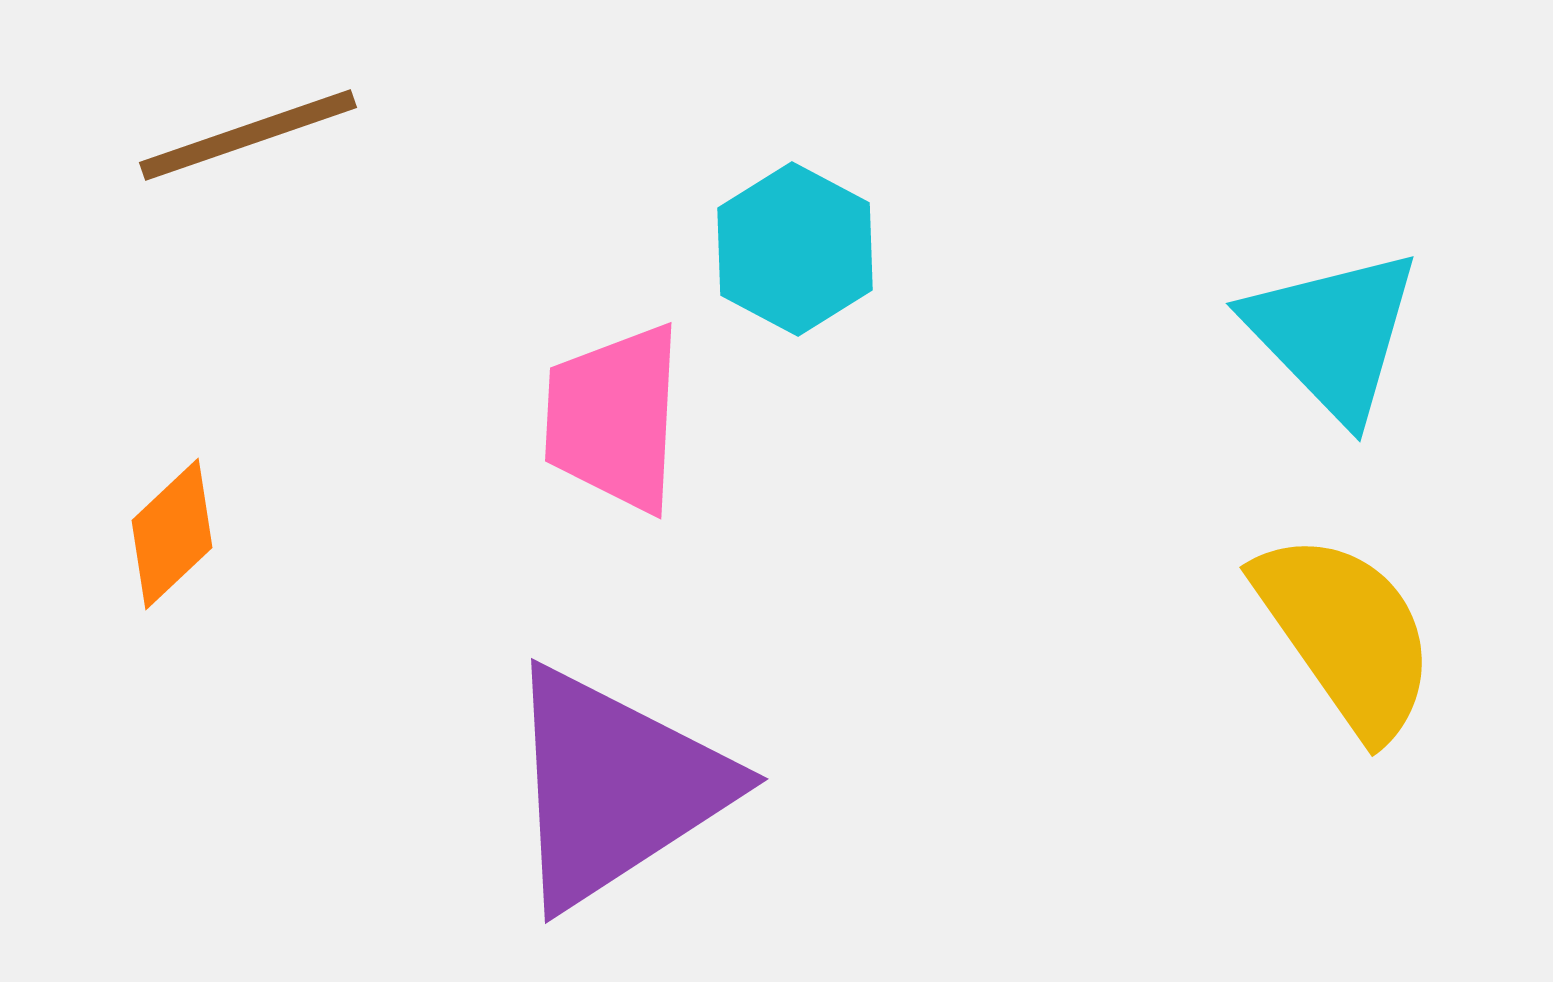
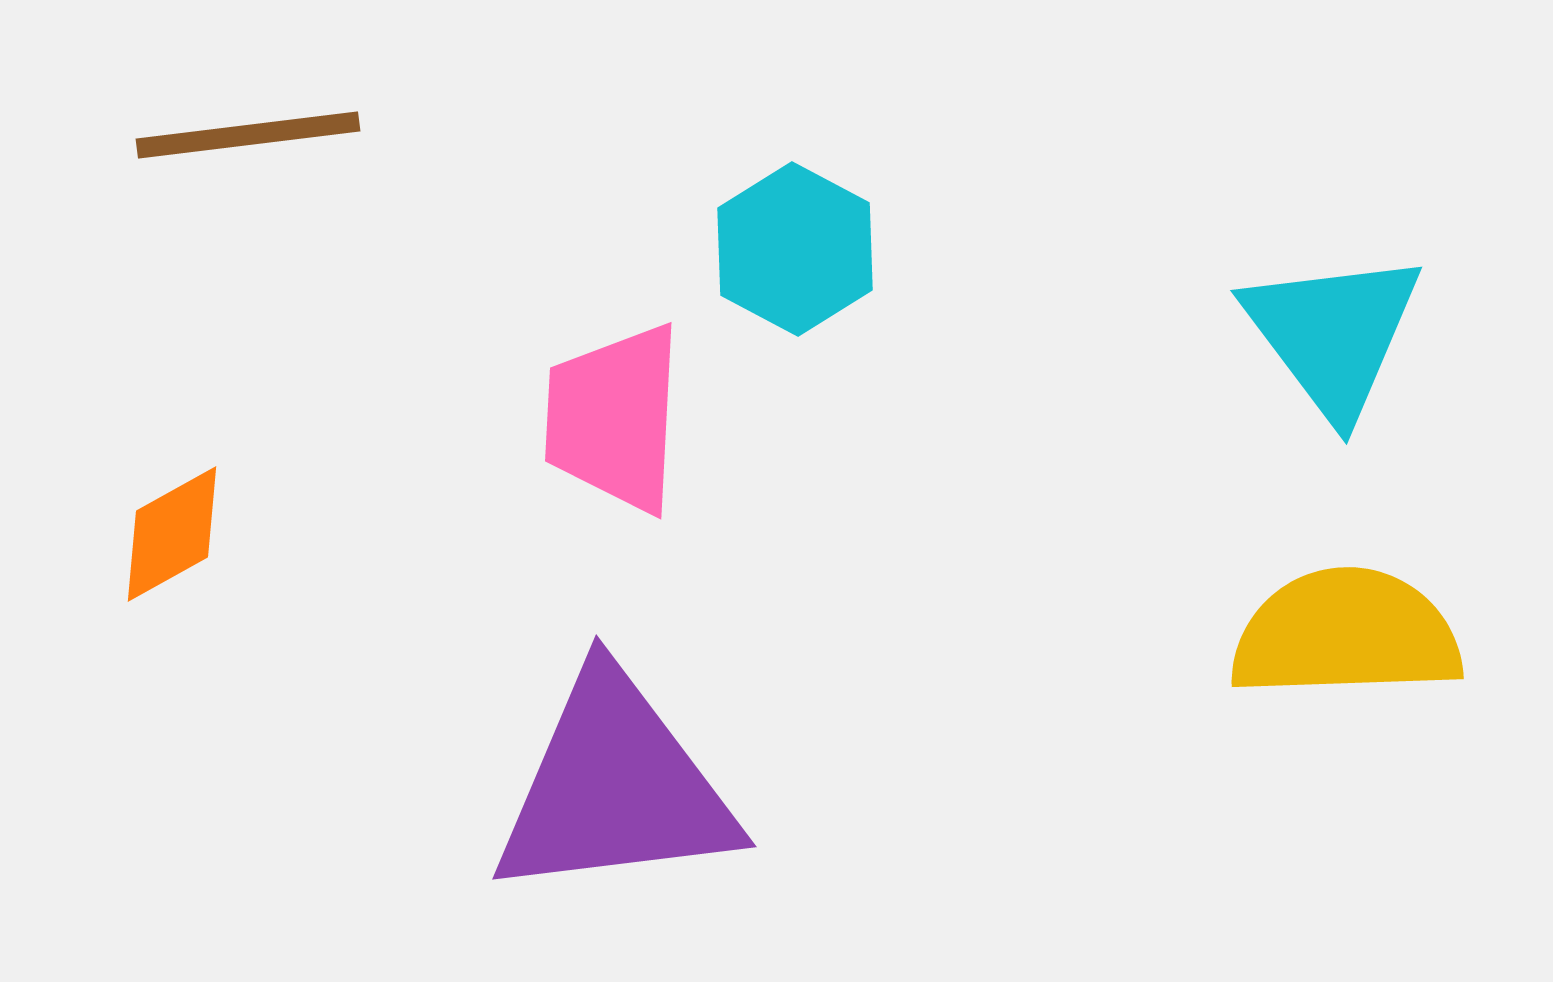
brown line: rotated 12 degrees clockwise
cyan triangle: rotated 7 degrees clockwise
orange diamond: rotated 14 degrees clockwise
yellow semicircle: rotated 57 degrees counterclockwise
purple triangle: rotated 26 degrees clockwise
